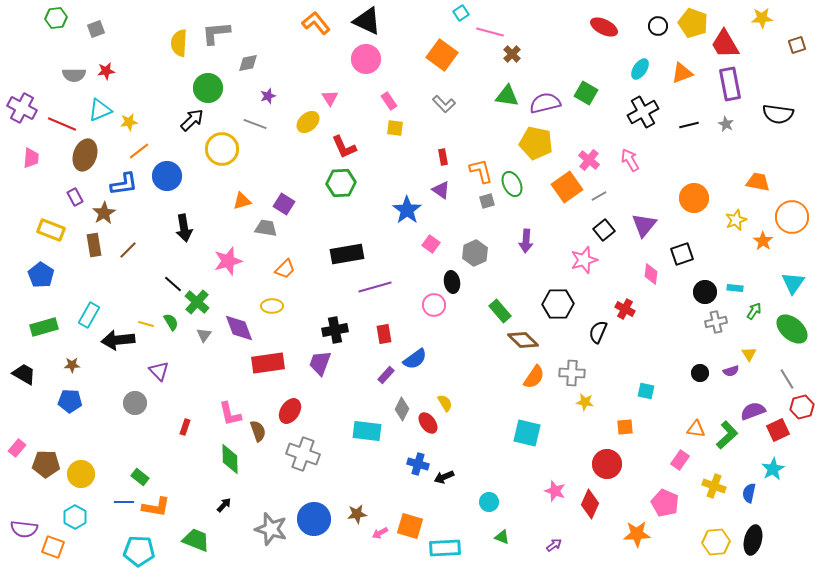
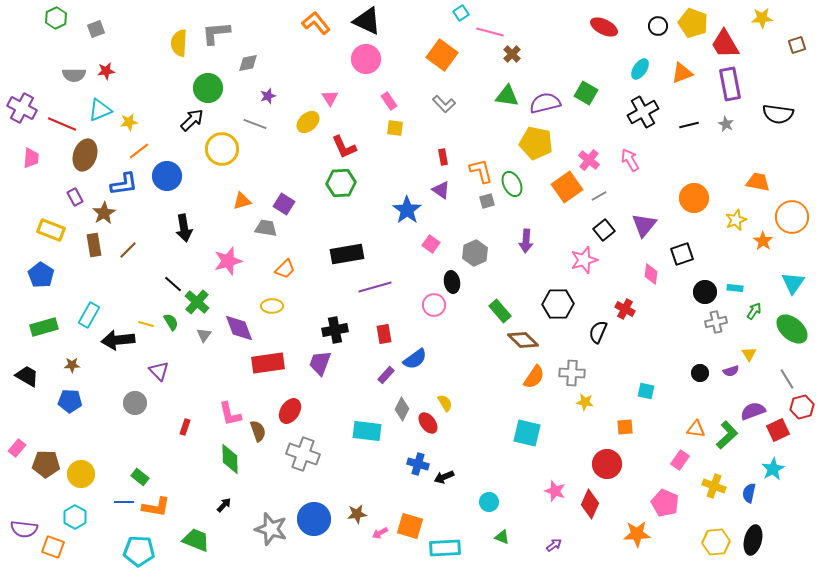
green hexagon at (56, 18): rotated 20 degrees counterclockwise
black trapezoid at (24, 374): moved 3 px right, 2 px down
